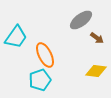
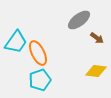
gray ellipse: moved 2 px left
cyan trapezoid: moved 5 px down
orange ellipse: moved 7 px left, 2 px up
